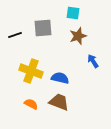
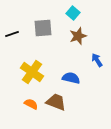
cyan square: rotated 32 degrees clockwise
black line: moved 3 px left, 1 px up
blue arrow: moved 4 px right, 1 px up
yellow cross: moved 1 px right, 1 px down; rotated 15 degrees clockwise
blue semicircle: moved 11 px right
brown trapezoid: moved 3 px left
